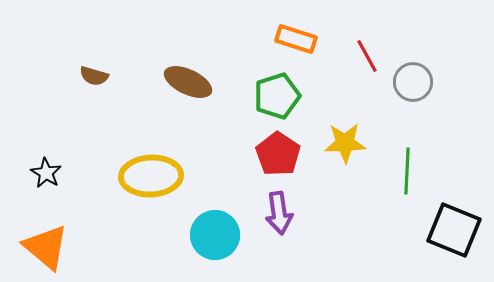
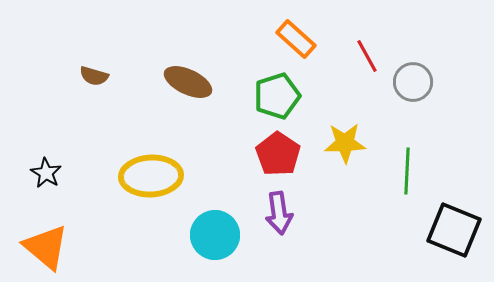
orange rectangle: rotated 24 degrees clockwise
